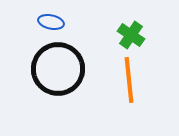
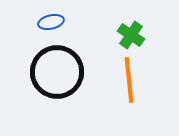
blue ellipse: rotated 25 degrees counterclockwise
black circle: moved 1 px left, 3 px down
